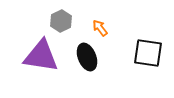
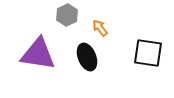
gray hexagon: moved 6 px right, 6 px up
purple triangle: moved 3 px left, 2 px up
